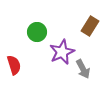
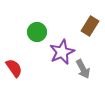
red semicircle: moved 3 px down; rotated 18 degrees counterclockwise
